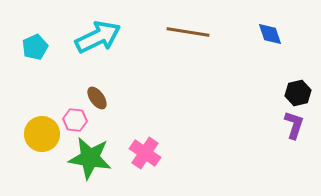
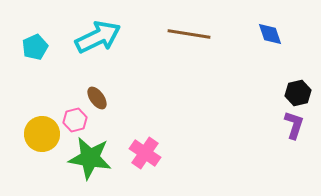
brown line: moved 1 px right, 2 px down
pink hexagon: rotated 20 degrees counterclockwise
